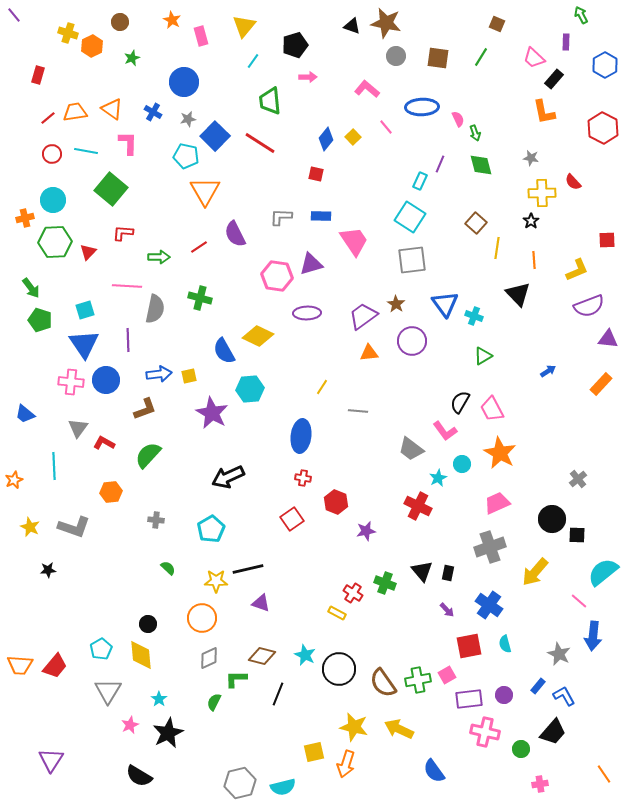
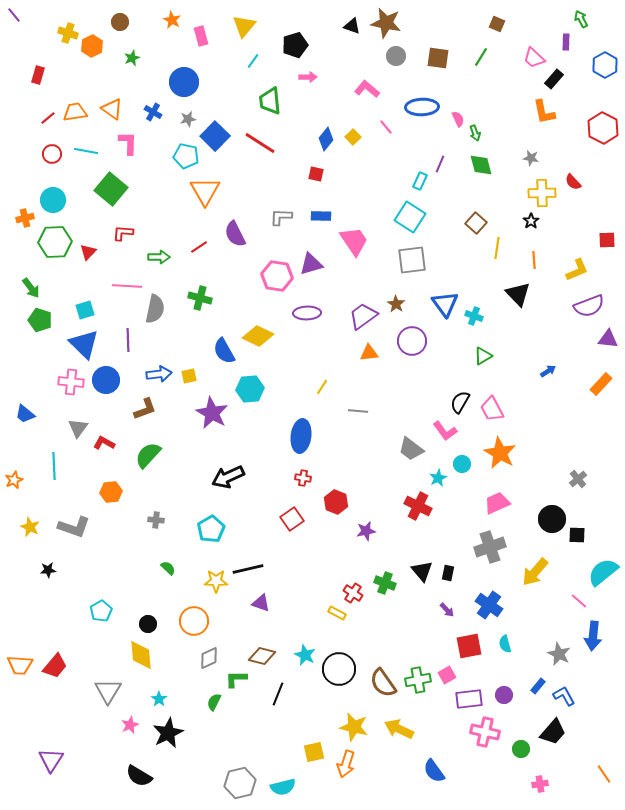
green arrow at (581, 15): moved 4 px down
blue triangle at (84, 344): rotated 12 degrees counterclockwise
orange circle at (202, 618): moved 8 px left, 3 px down
cyan pentagon at (101, 649): moved 38 px up
